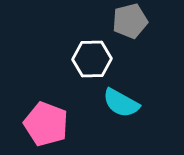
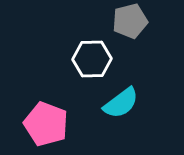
cyan semicircle: rotated 66 degrees counterclockwise
